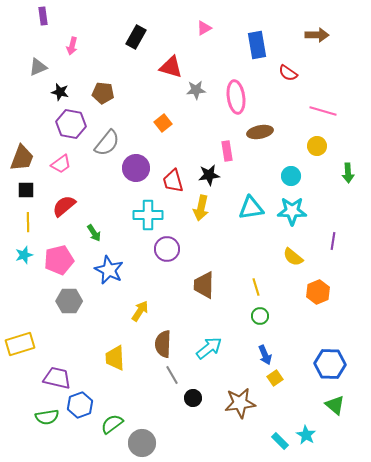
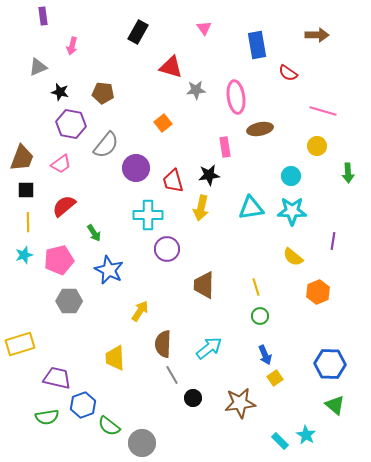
pink triangle at (204, 28): rotated 35 degrees counterclockwise
black rectangle at (136, 37): moved 2 px right, 5 px up
brown ellipse at (260, 132): moved 3 px up
gray semicircle at (107, 143): moved 1 px left, 2 px down
pink rectangle at (227, 151): moved 2 px left, 4 px up
blue hexagon at (80, 405): moved 3 px right
green semicircle at (112, 424): moved 3 px left, 2 px down; rotated 105 degrees counterclockwise
